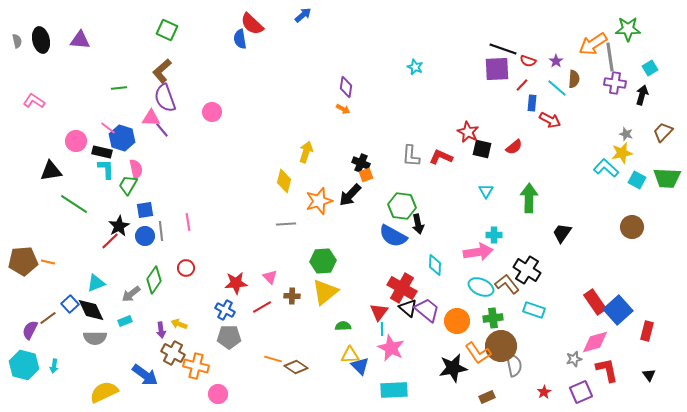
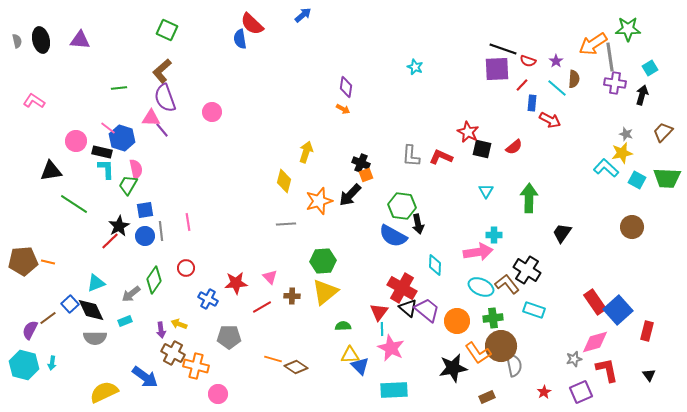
blue cross at (225, 310): moved 17 px left, 11 px up
cyan arrow at (54, 366): moved 2 px left, 3 px up
blue arrow at (145, 375): moved 2 px down
